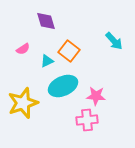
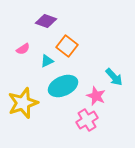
purple diamond: rotated 55 degrees counterclockwise
cyan arrow: moved 36 px down
orange square: moved 2 px left, 5 px up
pink star: rotated 18 degrees clockwise
pink cross: rotated 25 degrees counterclockwise
